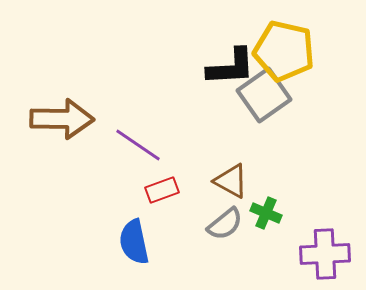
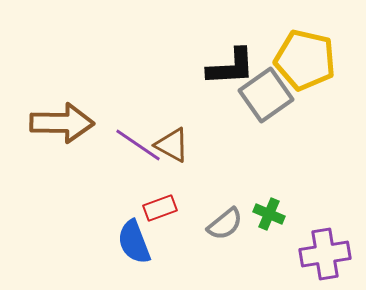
yellow pentagon: moved 21 px right, 9 px down
gray square: moved 2 px right
brown arrow: moved 4 px down
brown triangle: moved 59 px left, 36 px up
red rectangle: moved 2 px left, 18 px down
green cross: moved 3 px right, 1 px down
blue semicircle: rotated 9 degrees counterclockwise
purple cross: rotated 6 degrees counterclockwise
